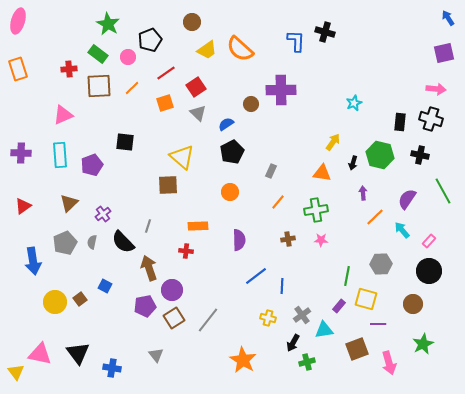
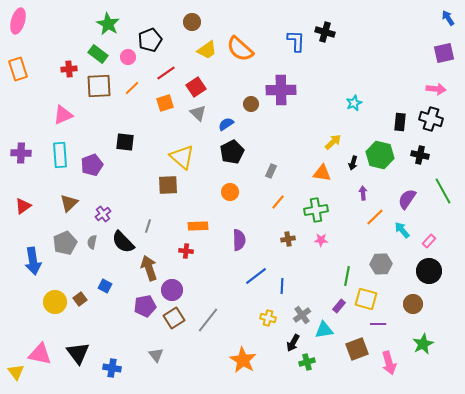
yellow arrow at (333, 142): rotated 12 degrees clockwise
